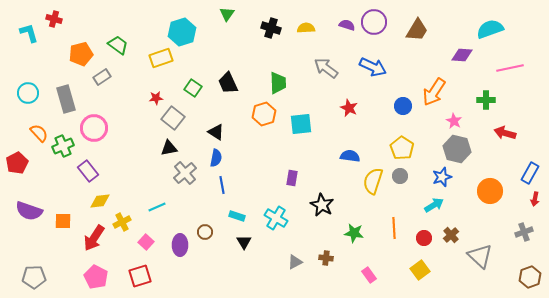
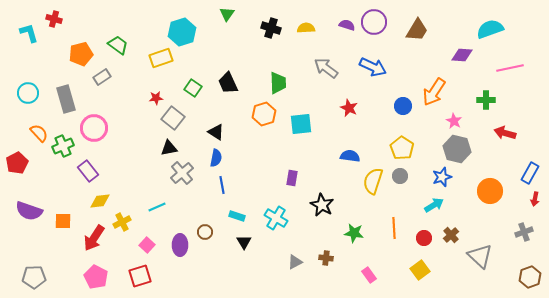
gray cross at (185, 173): moved 3 px left
pink square at (146, 242): moved 1 px right, 3 px down
